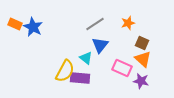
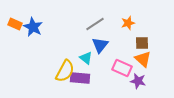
brown square: rotated 24 degrees counterclockwise
purple star: moved 3 px left
